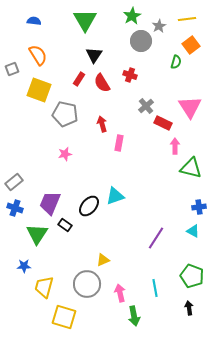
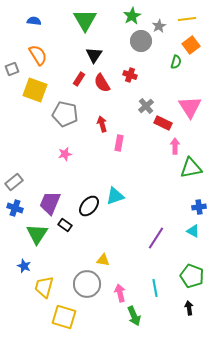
yellow square at (39, 90): moved 4 px left
green triangle at (191, 168): rotated 25 degrees counterclockwise
yellow triangle at (103, 260): rotated 32 degrees clockwise
blue star at (24, 266): rotated 24 degrees clockwise
green arrow at (134, 316): rotated 12 degrees counterclockwise
